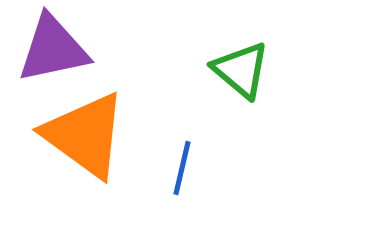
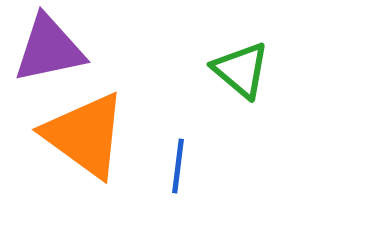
purple triangle: moved 4 px left
blue line: moved 4 px left, 2 px up; rotated 6 degrees counterclockwise
